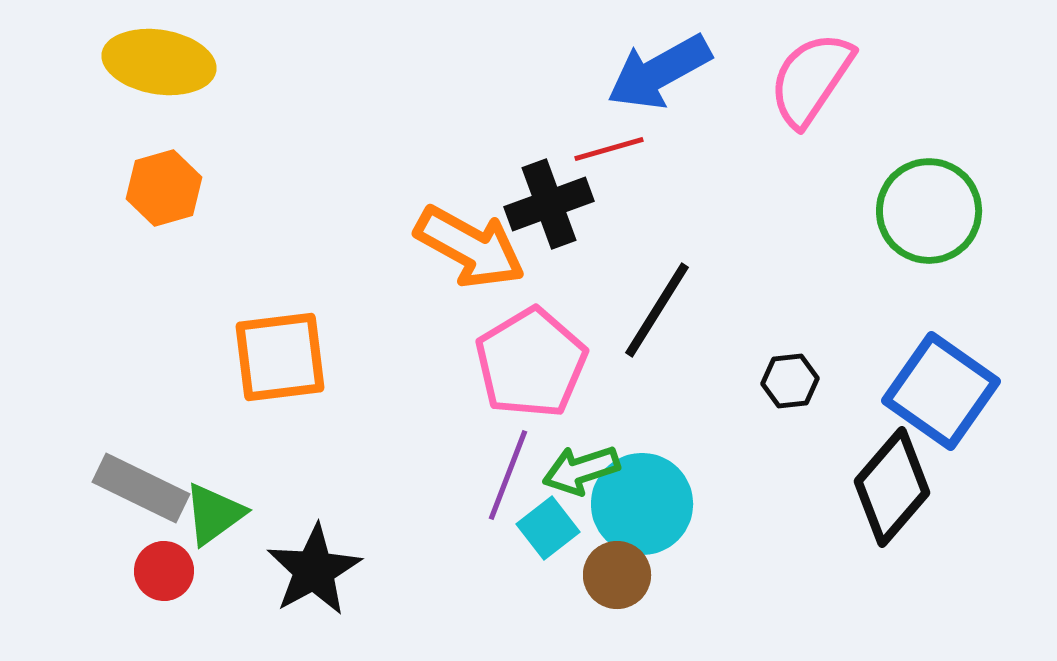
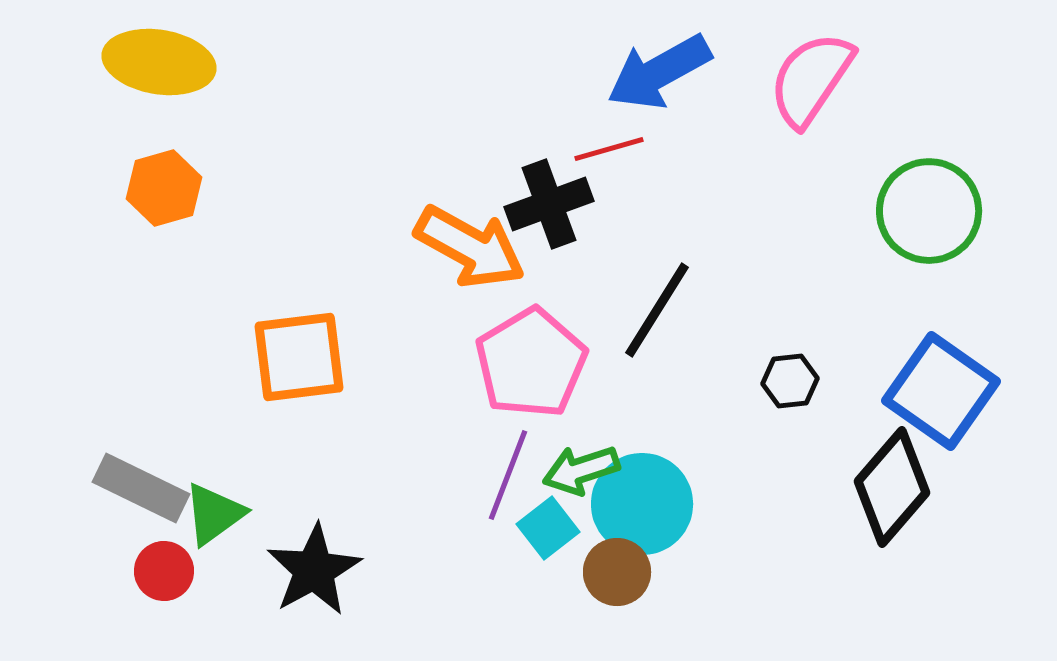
orange square: moved 19 px right
brown circle: moved 3 px up
